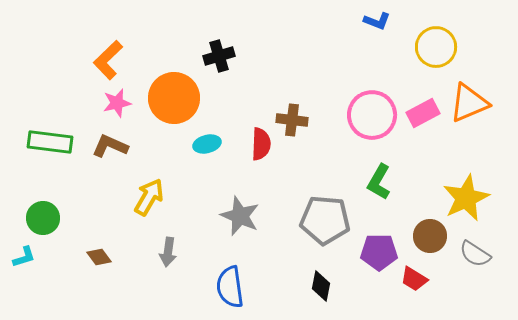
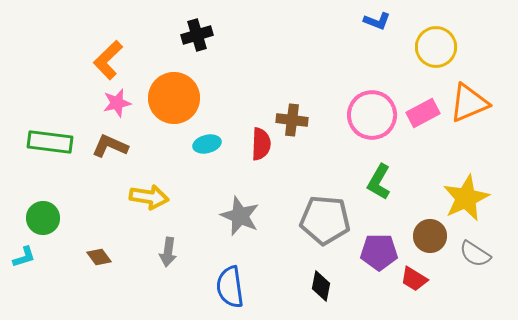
black cross: moved 22 px left, 21 px up
yellow arrow: rotated 69 degrees clockwise
